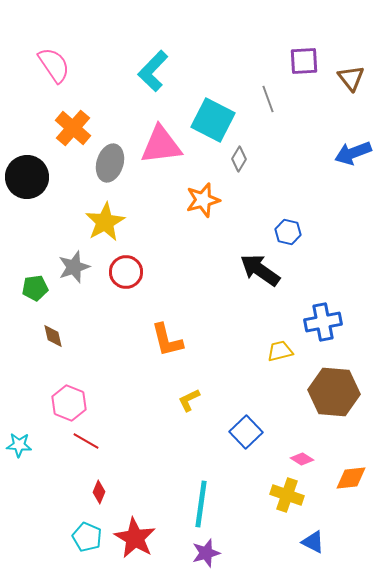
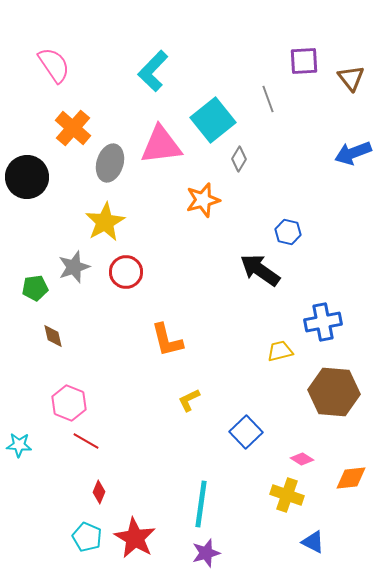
cyan square: rotated 24 degrees clockwise
